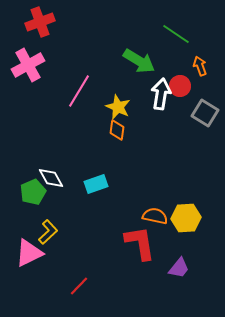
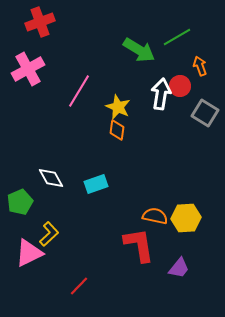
green line: moved 1 px right, 3 px down; rotated 64 degrees counterclockwise
green arrow: moved 11 px up
pink cross: moved 4 px down
green pentagon: moved 13 px left, 10 px down
yellow L-shape: moved 1 px right, 2 px down
red L-shape: moved 1 px left, 2 px down
